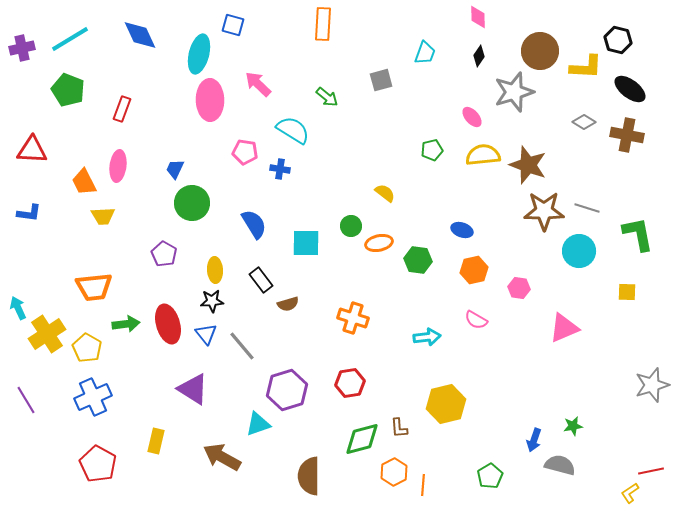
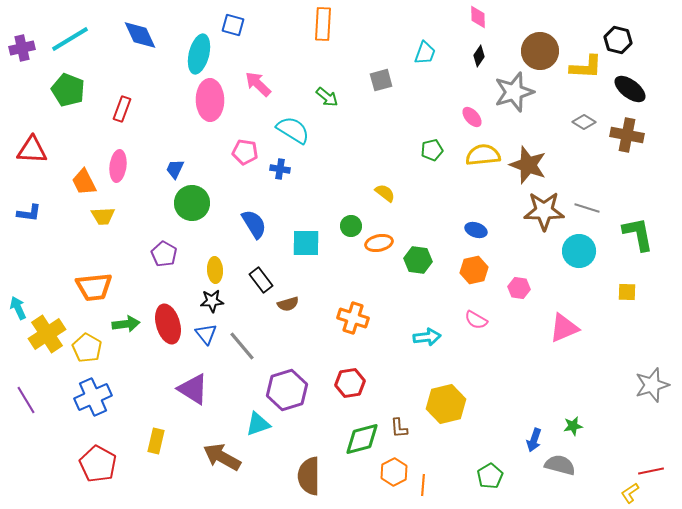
blue ellipse at (462, 230): moved 14 px right
